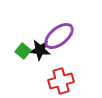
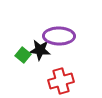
purple ellipse: rotated 40 degrees clockwise
green square: moved 4 px down
